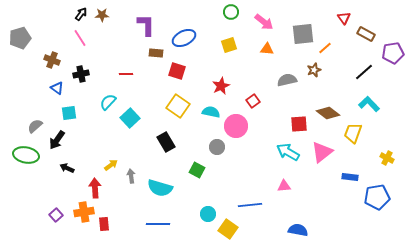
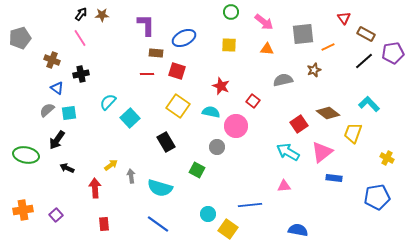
yellow square at (229, 45): rotated 21 degrees clockwise
orange line at (325, 48): moved 3 px right, 1 px up; rotated 16 degrees clockwise
black line at (364, 72): moved 11 px up
red line at (126, 74): moved 21 px right
gray semicircle at (287, 80): moved 4 px left
red star at (221, 86): rotated 24 degrees counterclockwise
red square at (253, 101): rotated 16 degrees counterclockwise
red square at (299, 124): rotated 30 degrees counterclockwise
gray semicircle at (35, 126): moved 12 px right, 16 px up
blue rectangle at (350, 177): moved 16 px left, 1 px down
orange cross at (84, 212): moved 61 px left, 2 px up
blue line at (158, 224): rotated 35 degrees clockwise
